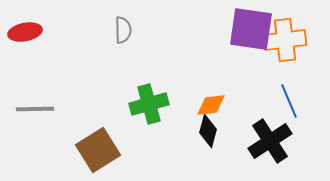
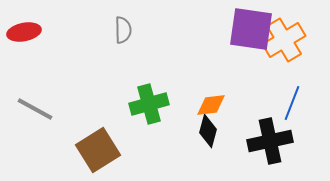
red ellipse: moved 1 px left
orange cross: moved 1 px left; rotated 24 degrees counterclockwise
blue line: moved 3 px right, 2 px down; rotated 44 degrees clockwise
gray line: rotated 30 degrees clockwise
black cross: rotated 21 degrees clockwise
